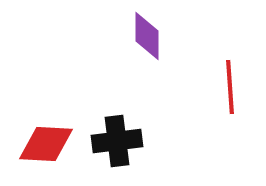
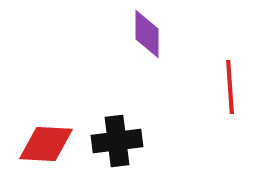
purple diamond: moved 2 px up
